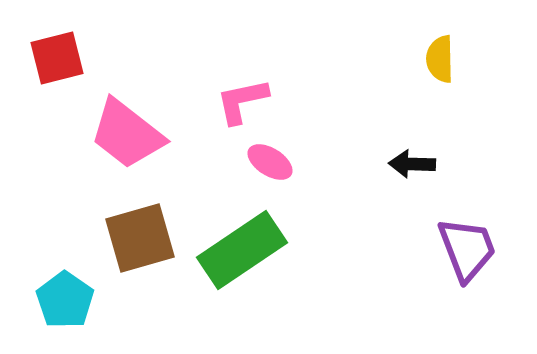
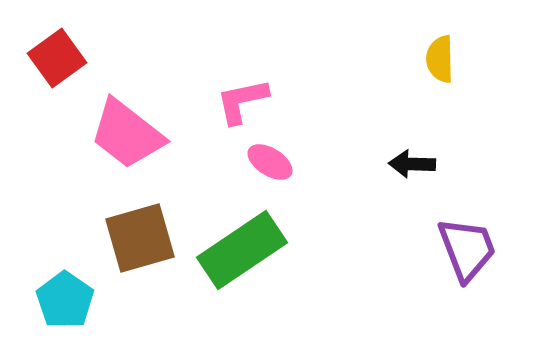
red square: rotated 22 degrees counterclockwise
